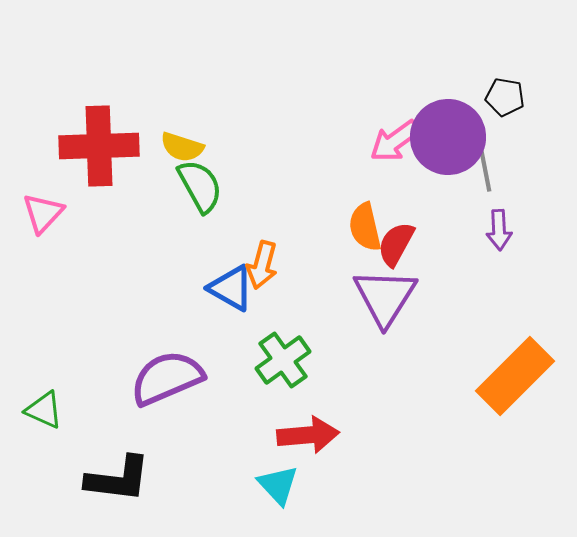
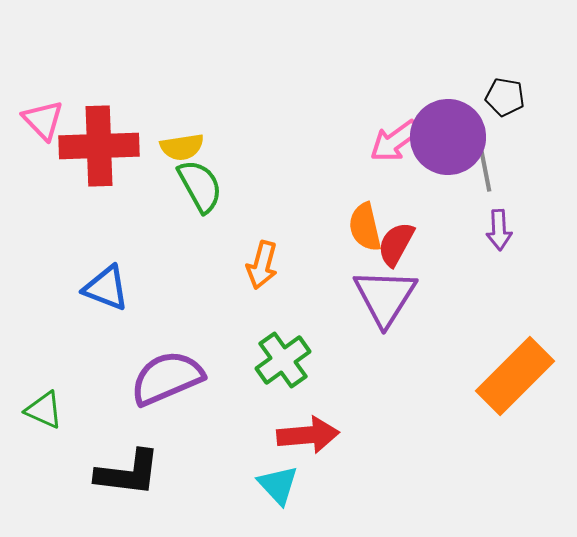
yellow semicircle: rotated 27 degrees counterclockwise
pink triangle: moved 93 px up; rotated 27 degrees counterclockwise
blue triangle: moved 125 px left; rotated 9 degrees counterclockwise
black L-shape: moved 10 px right, 6 px up
